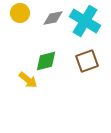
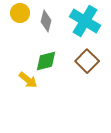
gray diamond: moved 7 px left, 3 px down; rotated 65 degrees counterclockwise
brown square: rotated 25 degrees counterclockwise
